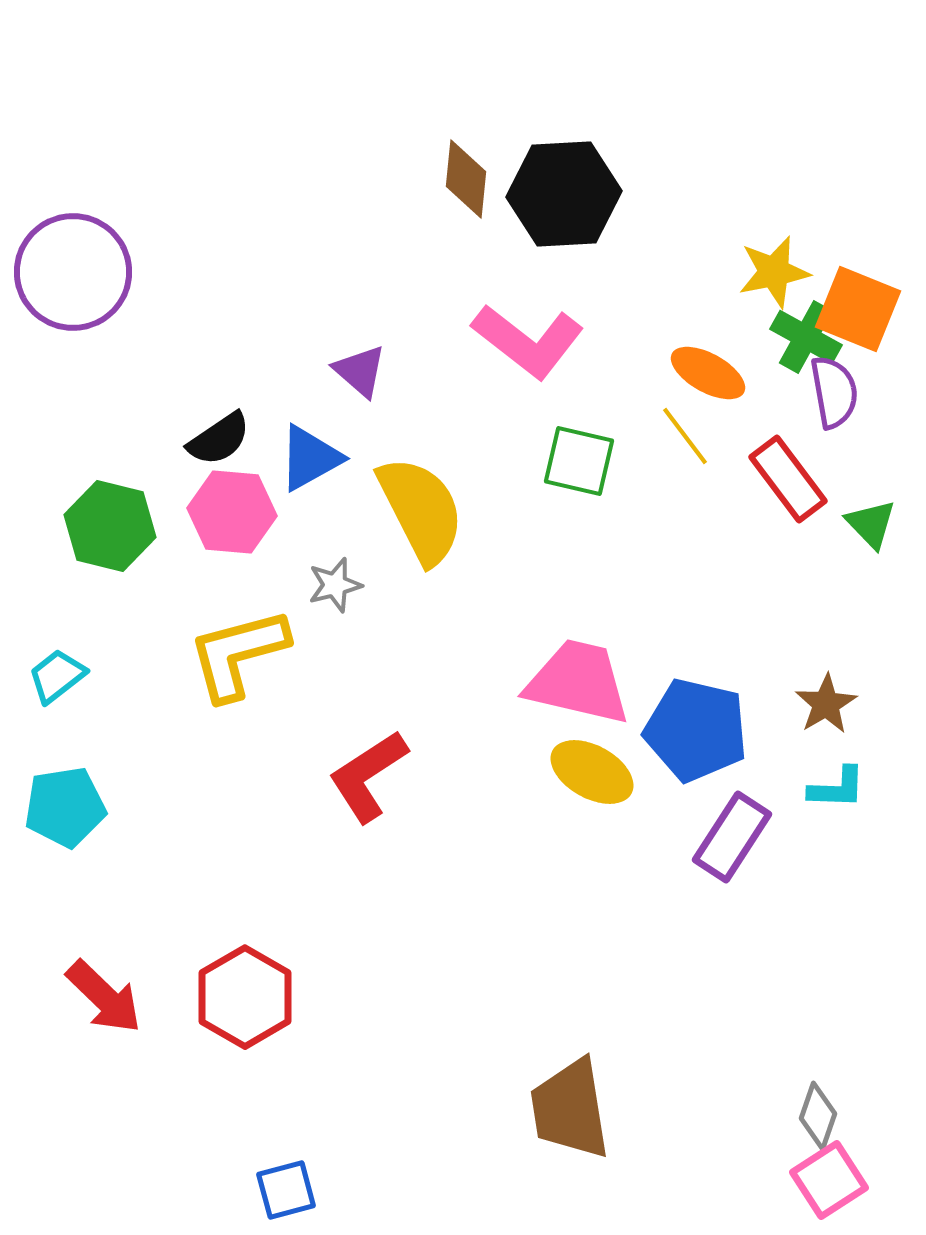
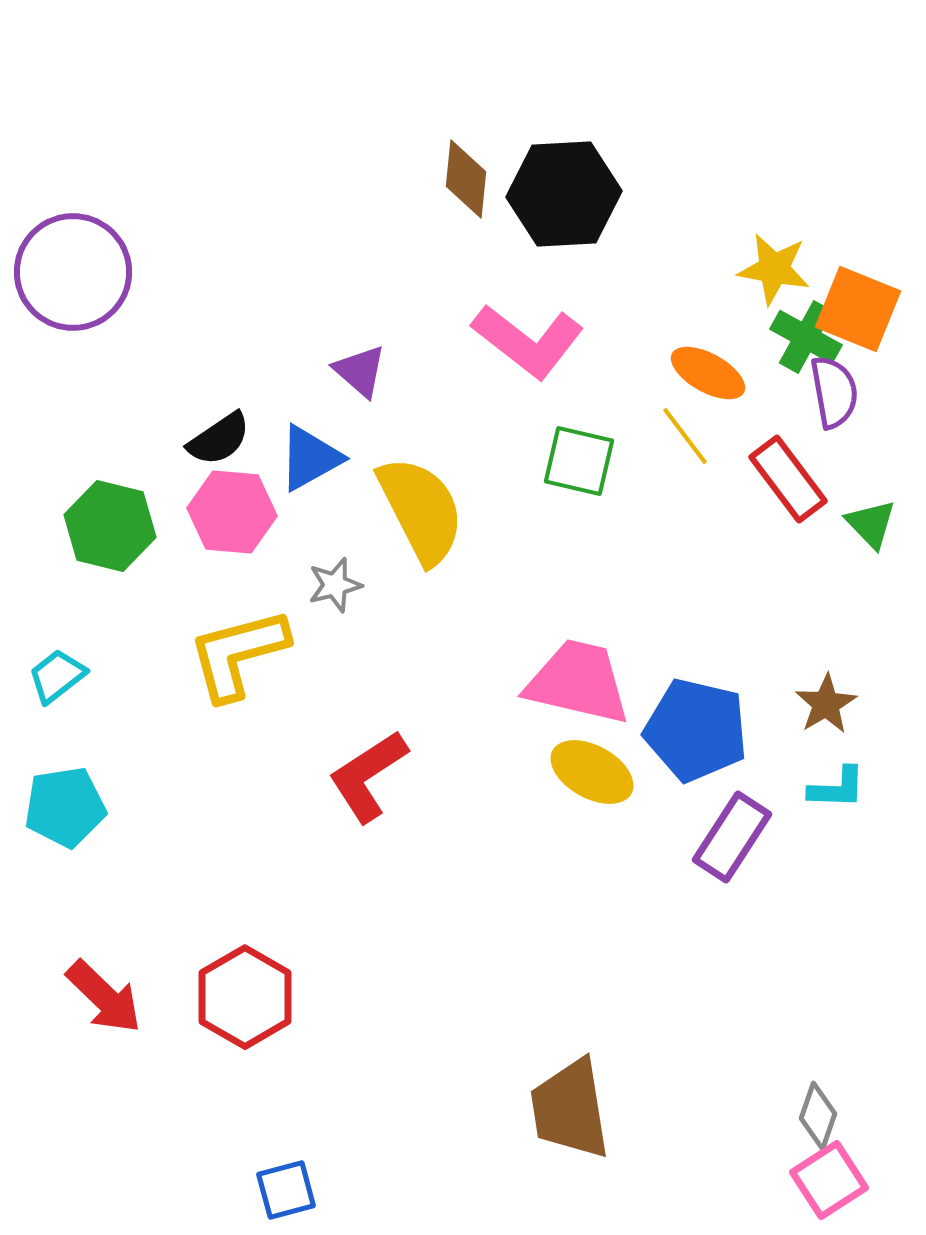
yellow star: moved 3 px up; rotated 22 degrees clockwise
